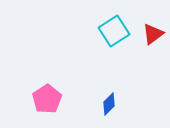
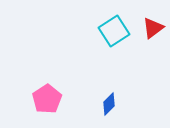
red triangle: moved 6 px up
